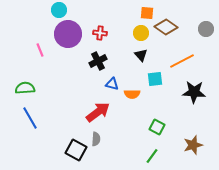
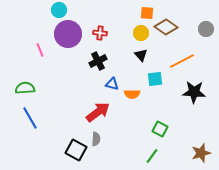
green square: moved 3 px right, 2 px down
brown star: moved 8 px right, 8 px down
